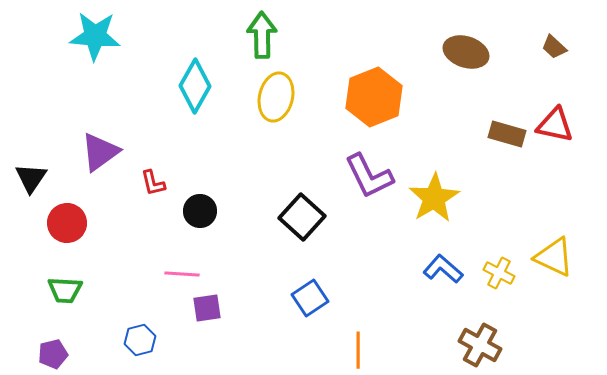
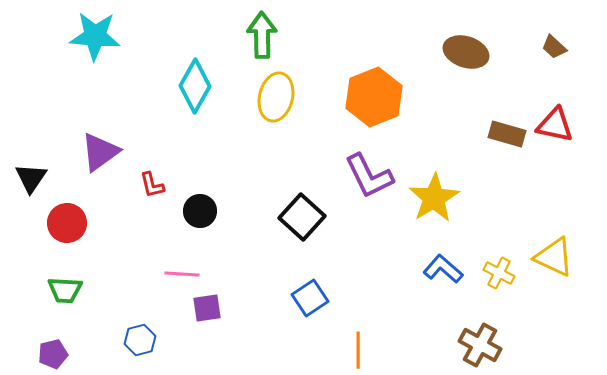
red L-shape: moved 1 px left, 2 px down
